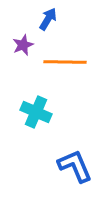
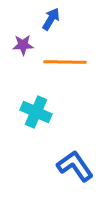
blue arrow: moved 3 px right
purple star: rotated 20 degrees clockwise
blue L-shape: rotated 12 degrees counterclockwise
